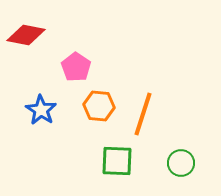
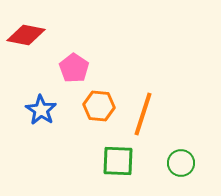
pink pentagon: moved 2 px left, 1 px down
green square: moved 1 px right
